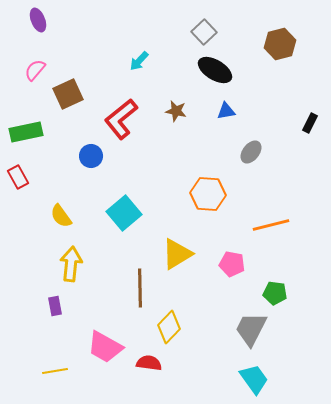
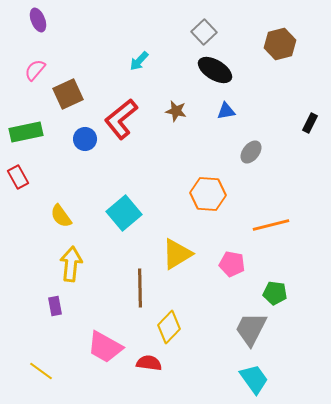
blue circle: moved 6 px left, 17 px up
yellow line: moved 14 px left; rotated 45 degrees clockwise
